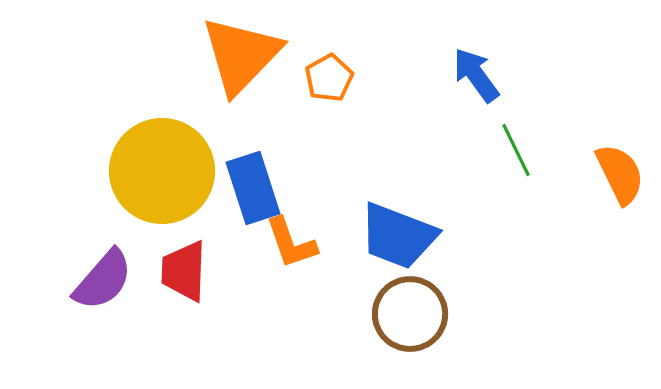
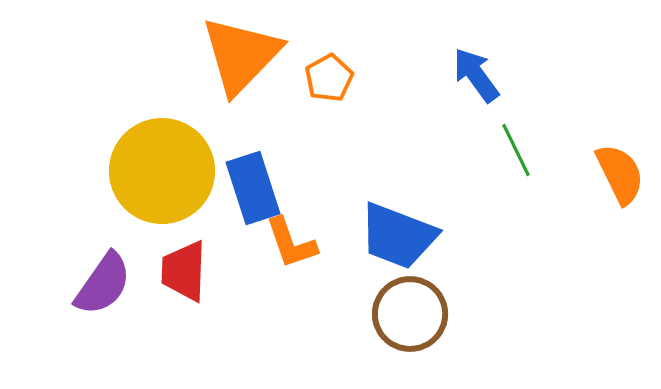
purple semicircle: moved 4 px down; rotated 6 degrees counterclockwise
